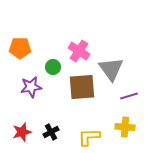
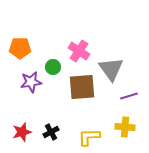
purple star: moved 5 px up
